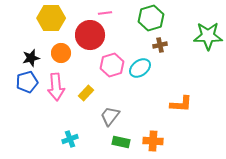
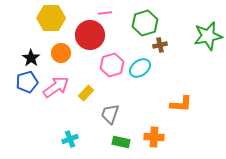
green hexagon: moved 6 px left, 5 px down
green star: rotated 12 degrees counterclockwise
black star: rotated 24 degrees counterclockwise
pink arrow: rotated 120 degrees counterclockwise
gray trapezoid: moved 2 px up; rotated 20 degrees counterclockwise
orange cross: moved 1 px right, 4 px up
